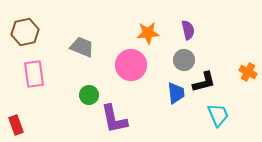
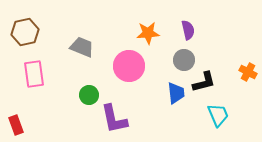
pink circle: moved 2 px left, 1 px down
